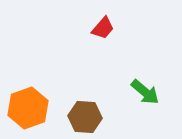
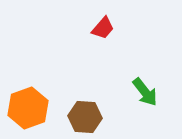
green arrow: rotated 12 degrees clockwise
